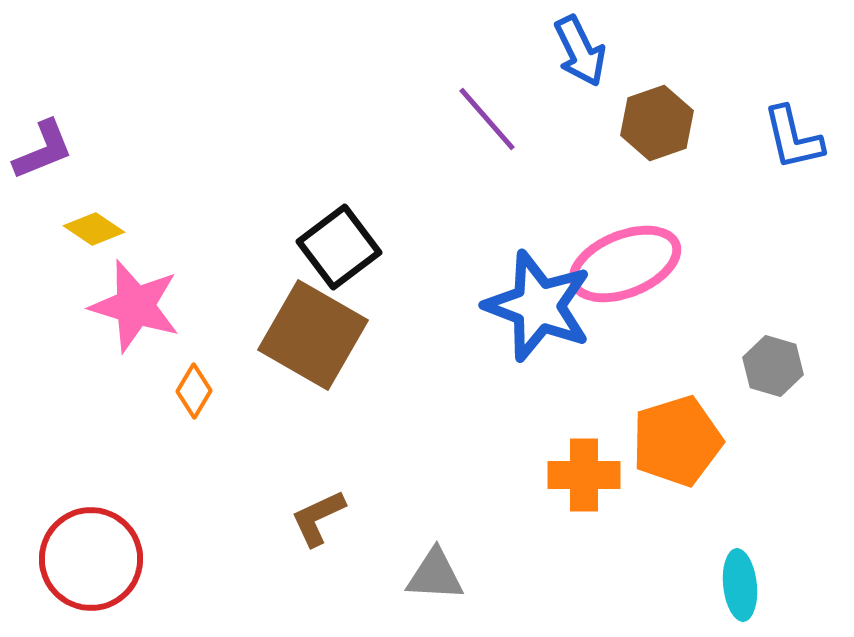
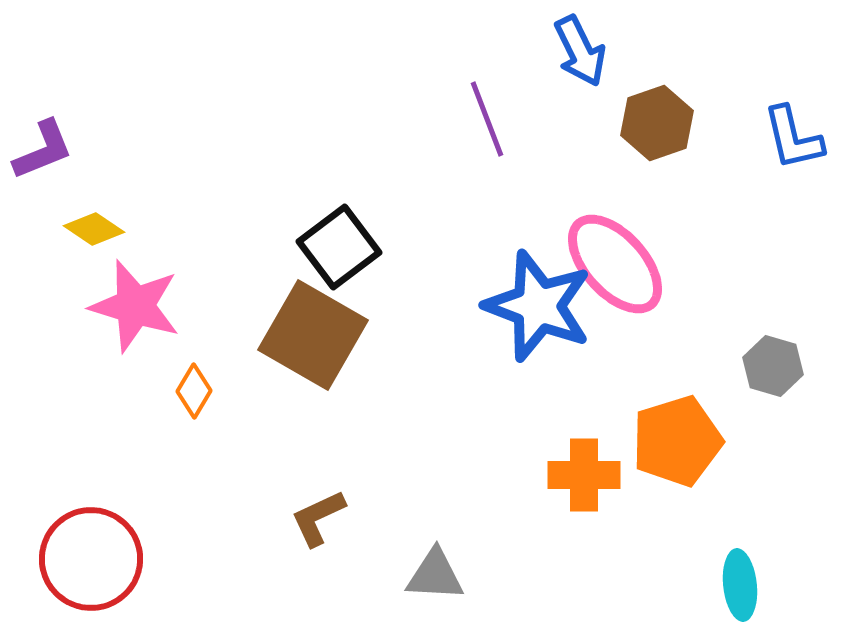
purple line: rotated 20 degrees clockwise
pink ellipse: moved 10 px left; rotated 70 degrees clockwise
